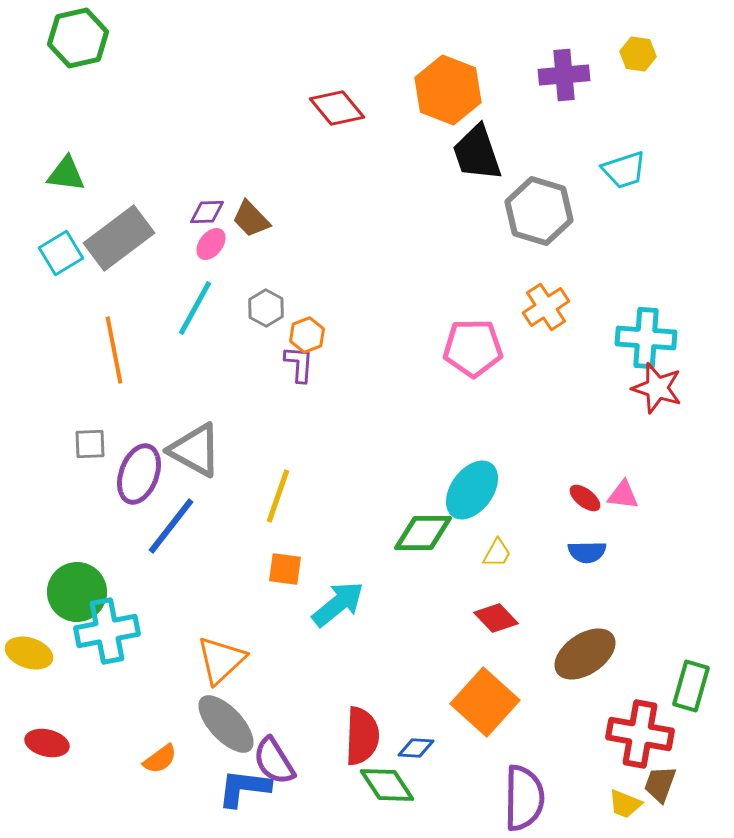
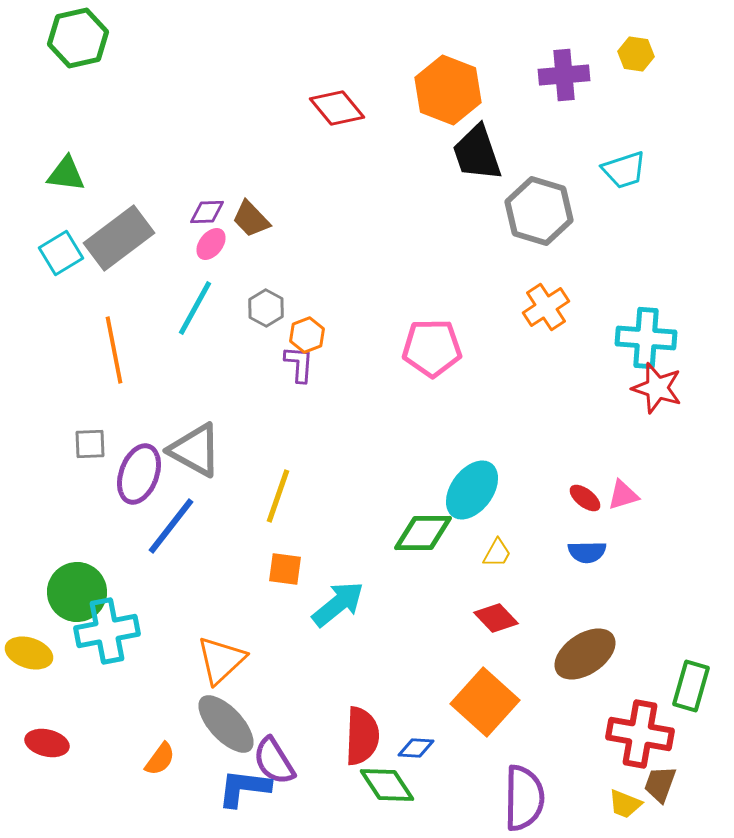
yellow hexagon at (638, 54): moved 2 px left
pink pentagon at (473, 348): moved 41 px left
pink triangle at (623, 495): rotated 24 degrees counterclockwise
orange semicircle at (160, 759): rotated 18 degrees counterclockwise
